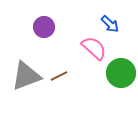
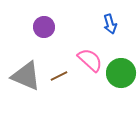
blue arrow: rotated 30 degrees clockwise
pink semicircle: moved 4 px left, 12 px down
gray triangle: rotated 44 degrees clockwise
